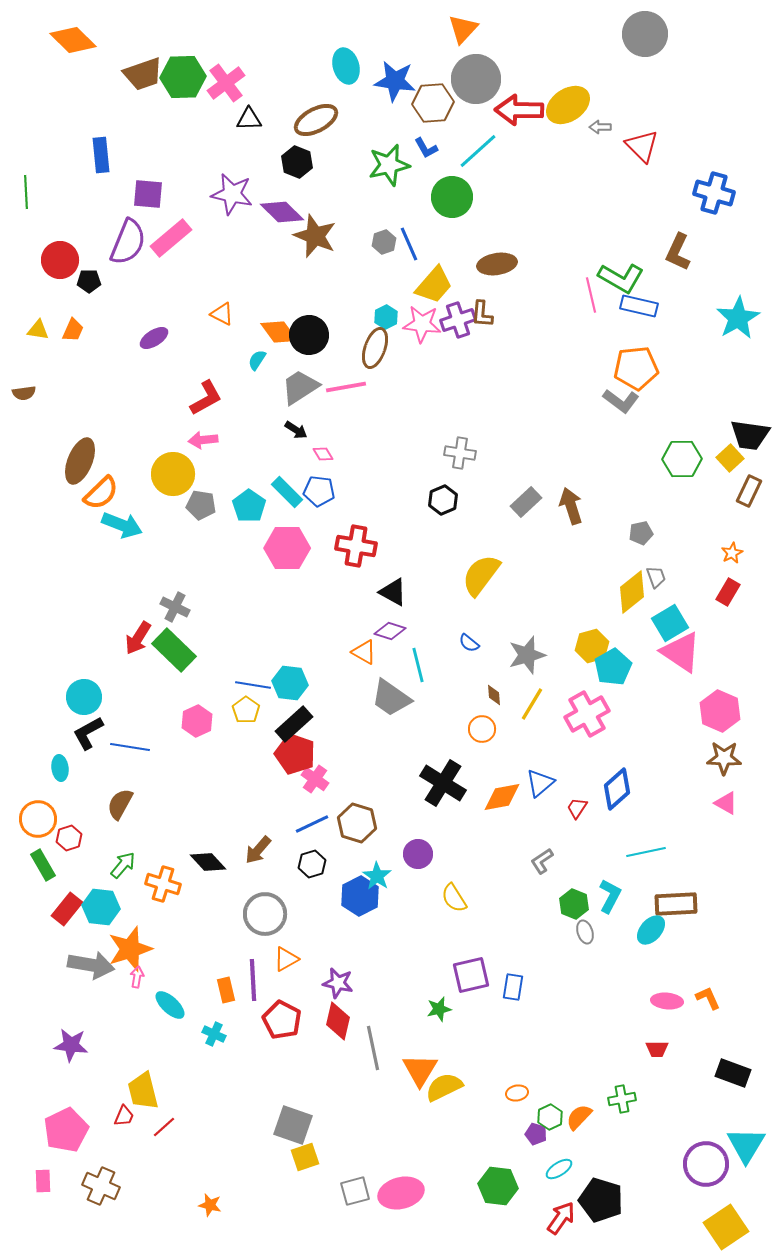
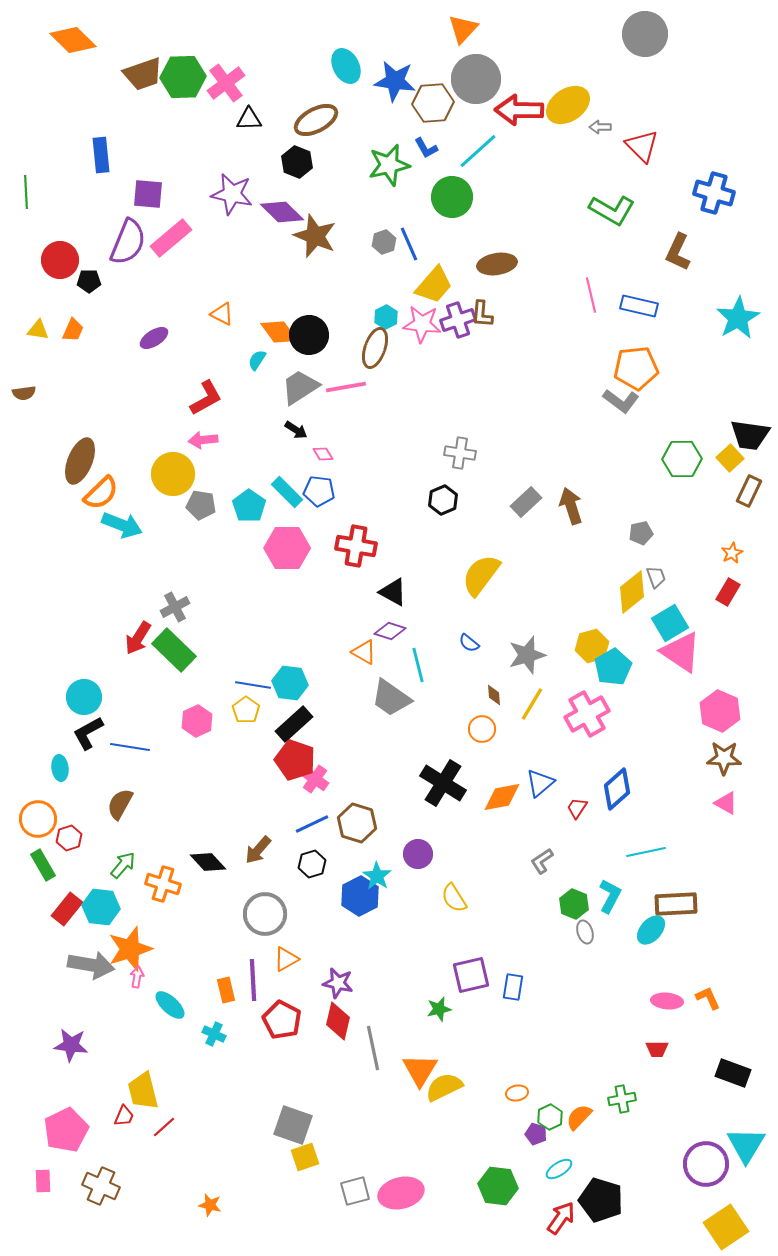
cyan ellipse at (346, 66): rotated 12 degrees counterclockwise
green L-shape at (621, 278): moved 9 px left, 68 px up
gray cross at (175, 607): rotated 36 degrees clockwise
red pentagon at (295, 754): moved 6 px down
